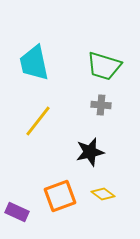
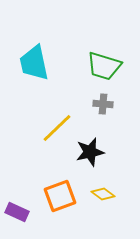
gray cross: moved 2 px right, 1 px up
yellow line: moved 19 px right, 7 px down; rotated 8 degrees clockwise
